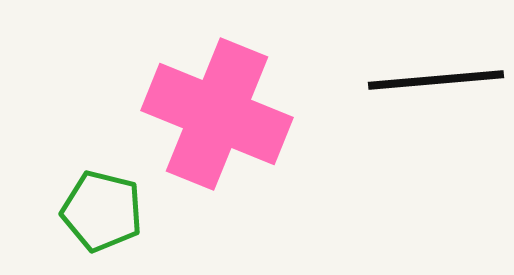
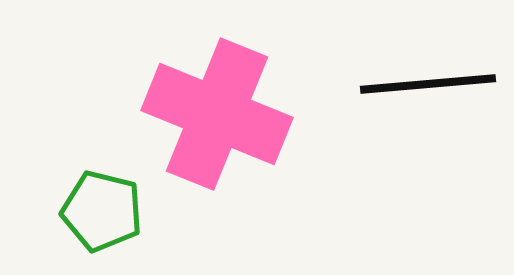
black line: moved 8 px left, 4 px down
